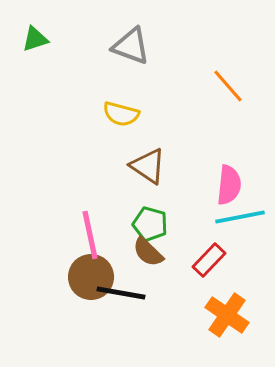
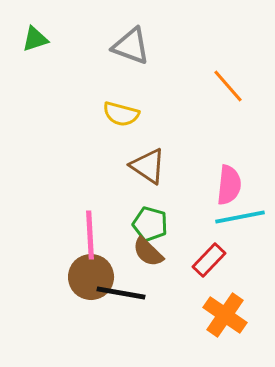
pink line: rotated 9 degrees clockwise
orange cross: moved 2 px left
